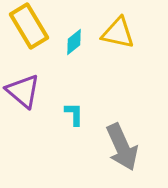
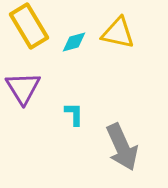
cyan diamond: rotated 24 degrees clockwise
purple triangle: moved 3 px up; rotated 18 degrees clockwise
